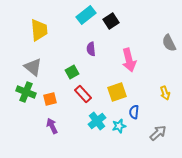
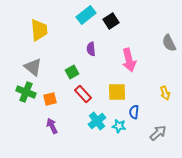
yellow square: rotated 18 degrees clockwise
cyan star: rotated 24 degrees clockwise
